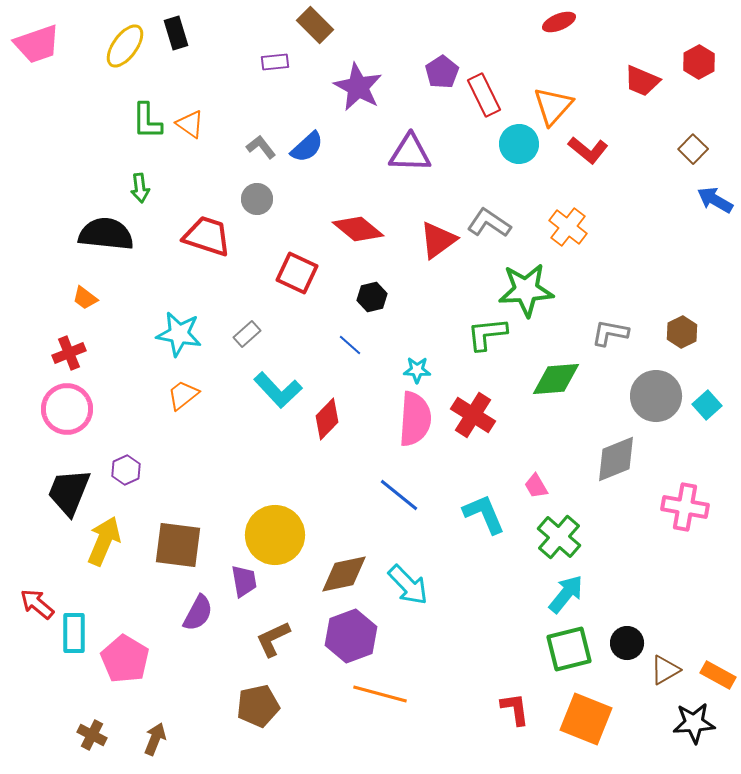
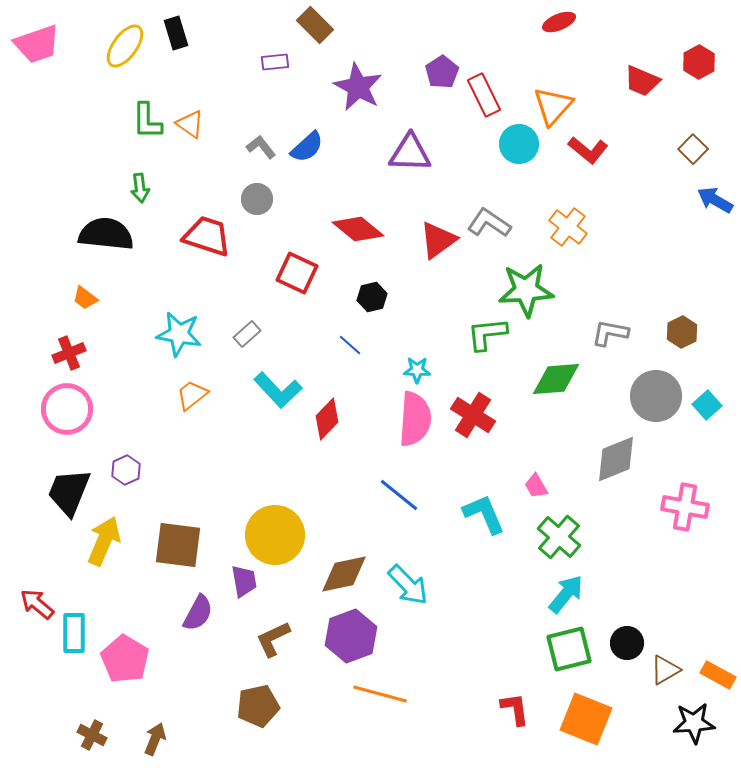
orange trapezoid at (183, 395): moved 9 px right
